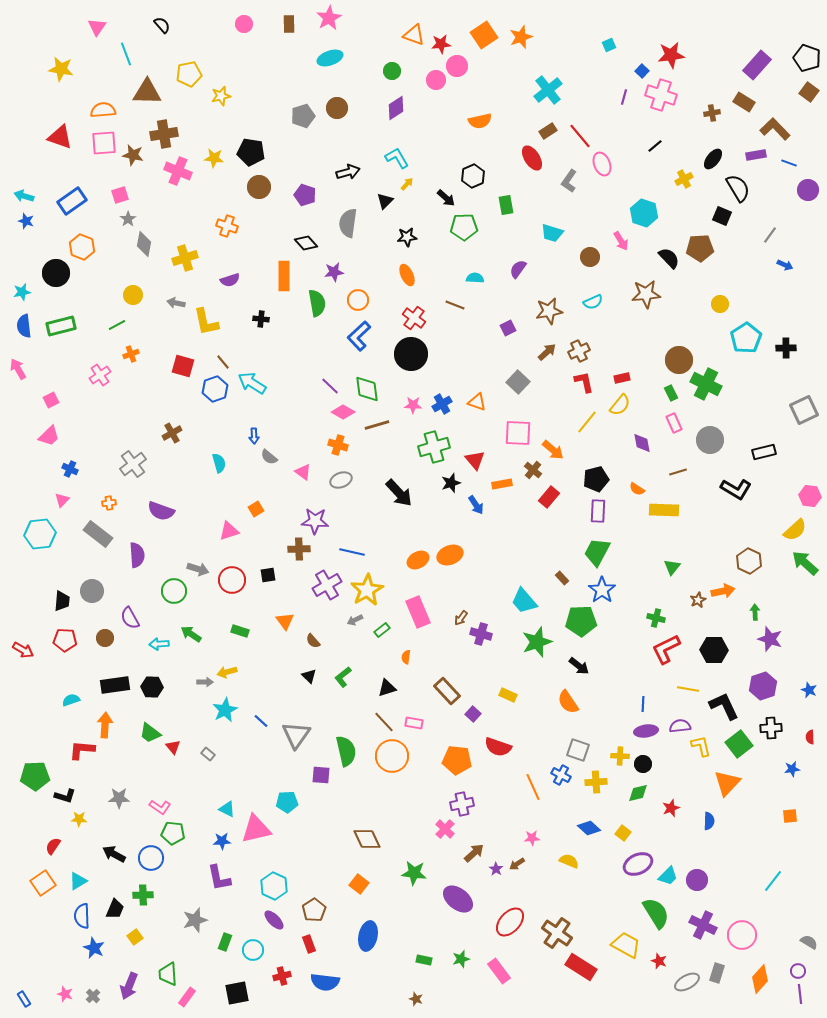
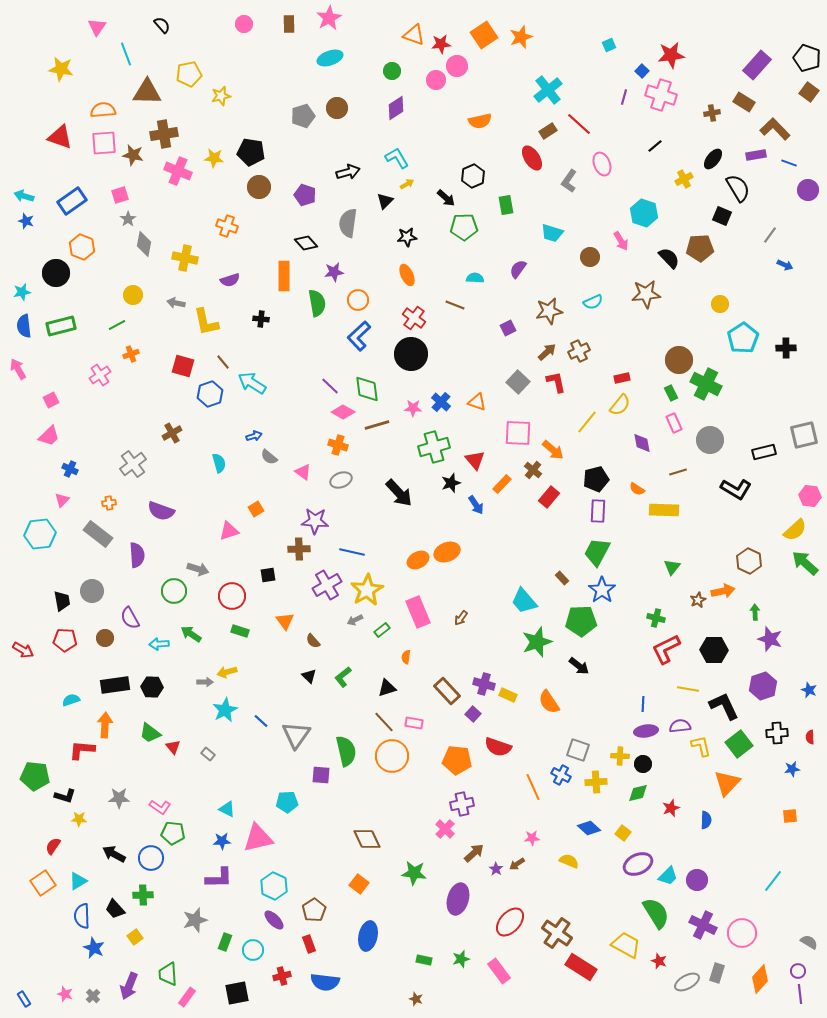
red line at (580, 136): moved 1 px left, 12 px up; rotated 8 degrees counterclockwise
yellow arrow at (407, 184): rotated 16 degrees clockwise
yellow cross at (185, 258): rotated 30 degrees clockwise
cyan pentagon at (746, 338): moved 3 px left
red L-shape at (584, 382): moved 28 px left
blue hexagon at (215, 389): moved 5 px left, 5 px down
blue cross at (442, 404): moved 1 px left, 2 px up; rotated 18 degrees counterclockwise
pink star at (413, 405): moved 3 px down
gray square at (804, 410): moved 25 px down; rotated 12 degrees clockwise
blue arrow at (254, 436): rotated 105 degrees counterclockwise
orange rectangle at (502, 484): rotated 36 degrees counterclockwise
orange ellipse at (450, 555): moved 3 px left, 3 px up
red circle at (232, 580): moved 16 px down
black trapezoid at (62, 601): rotated 15 degrees counterclockwise
purple cross at (481, 634): moved 3 px right, 50 px down
orange semicircle at (568, 702): moved 19 px left
black cross at (771, 728): moved 6 px right, 5 px down
green pentagon at (35, 776): rotated 8 degrees clockwise
blue semicircle at (709, 821): moved 3 px left, 1 px up
pink triangle at (256, 829): moved 2 px right, 9 px down
purple L-shape at (219, 878): rotated 80 degrees counterclockwise
purple ellipse at (458, 899): rotated 68 degrees clockwise
black trapezoid at (115, 909): rotated 115 degrees clockwise
pink circle at (742, 935): moved 2 px up
